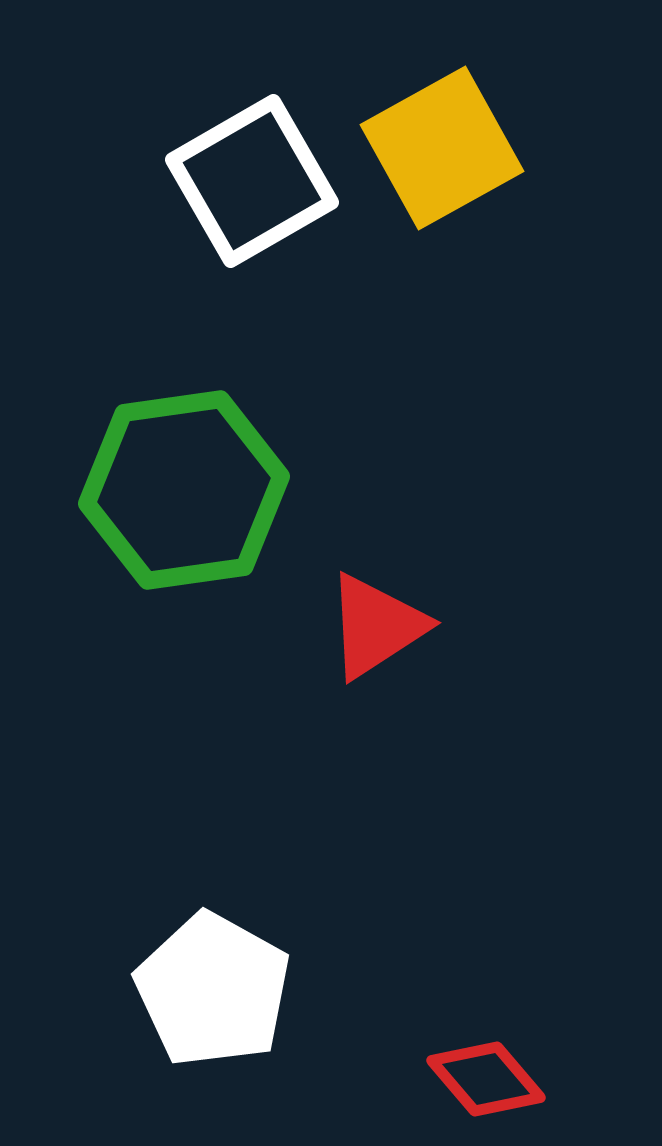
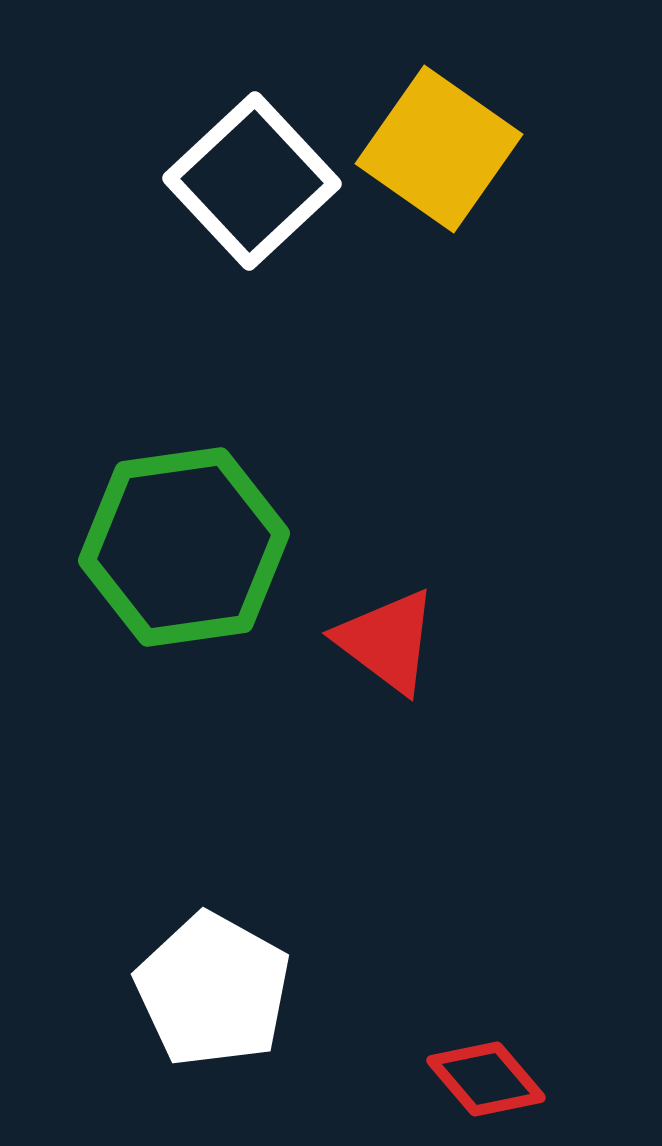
yellow square: moved 3 px left, 1 px down; rotated 26 degrees counterclockwise
white square: rotated 13 degrees counterclockwise
green hexagon: moved 57 px down
red triangle: moved 11 px right, 15 px down; rotated 50 degrees counterclockwise
